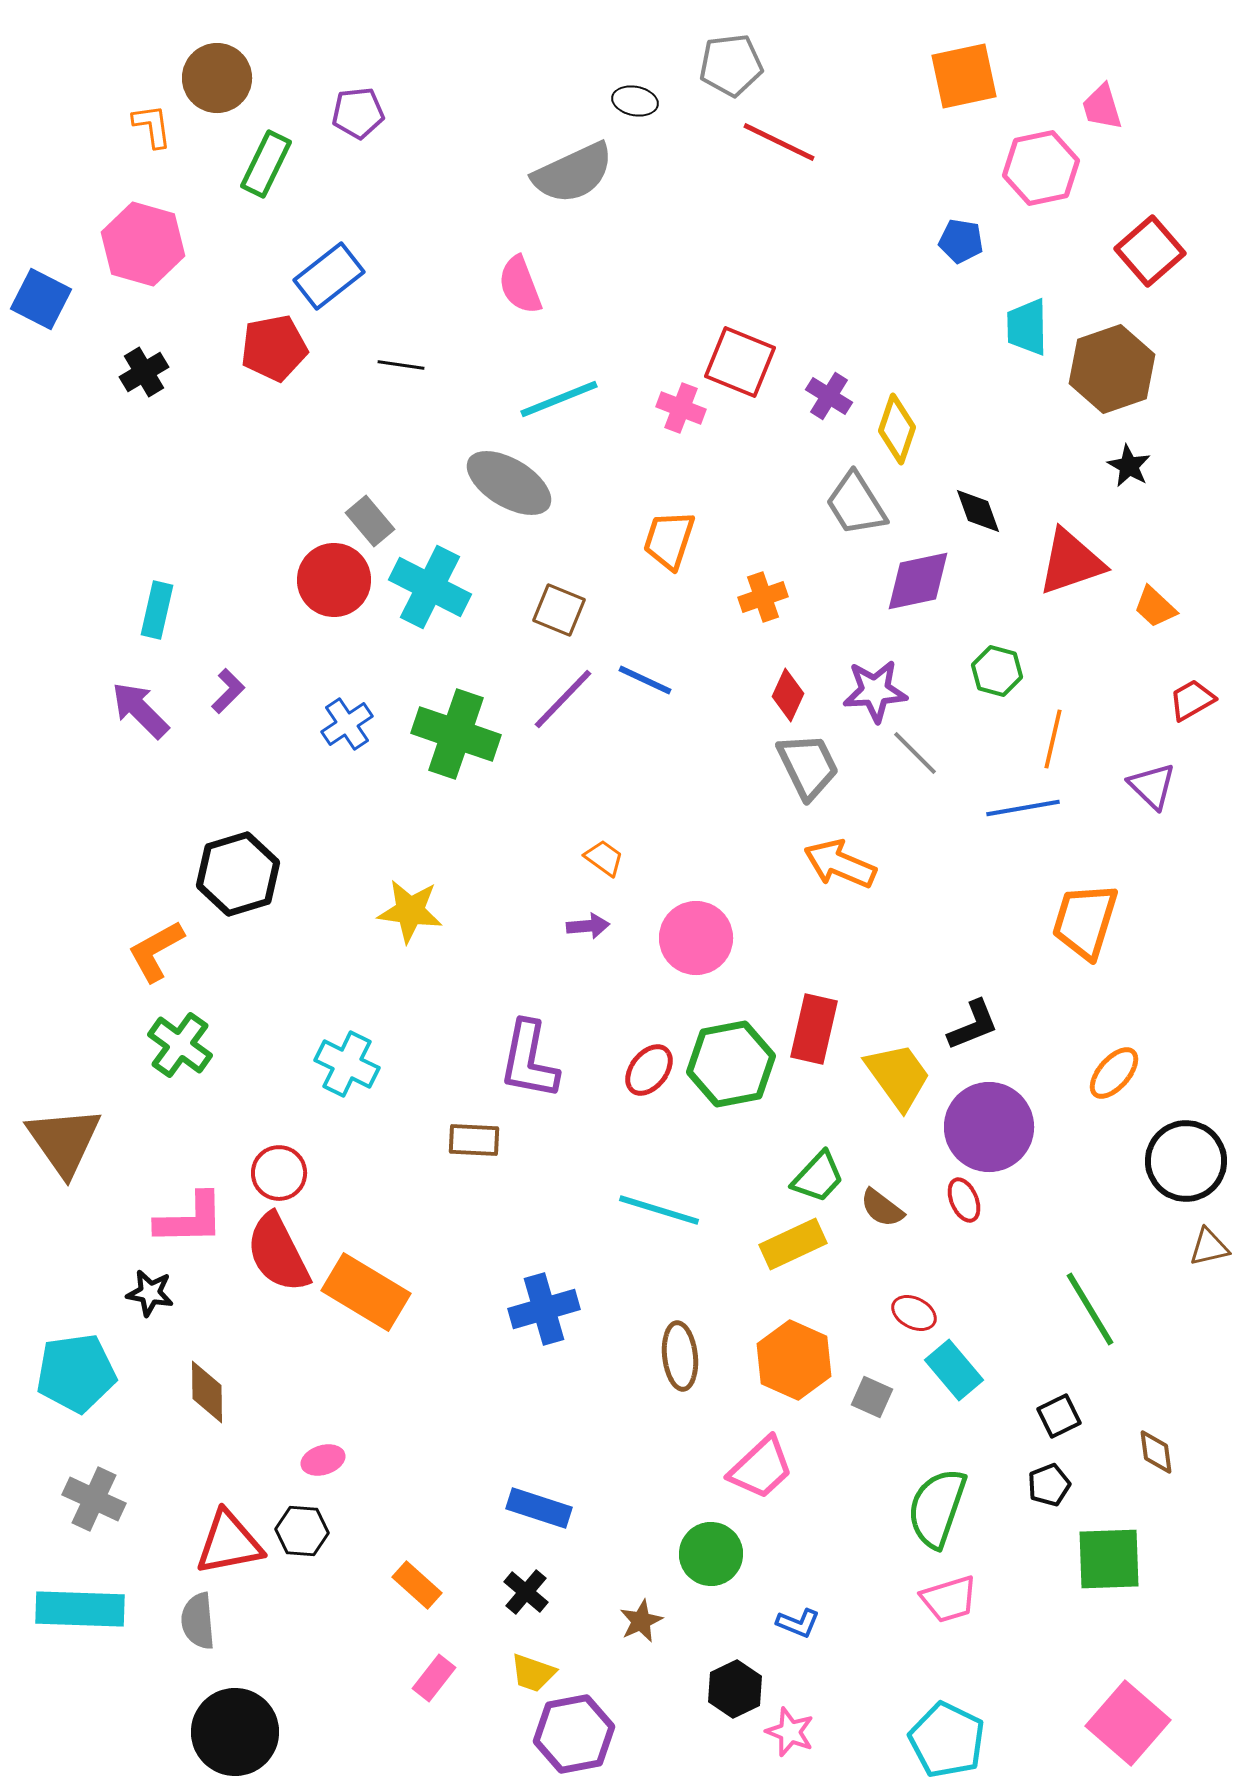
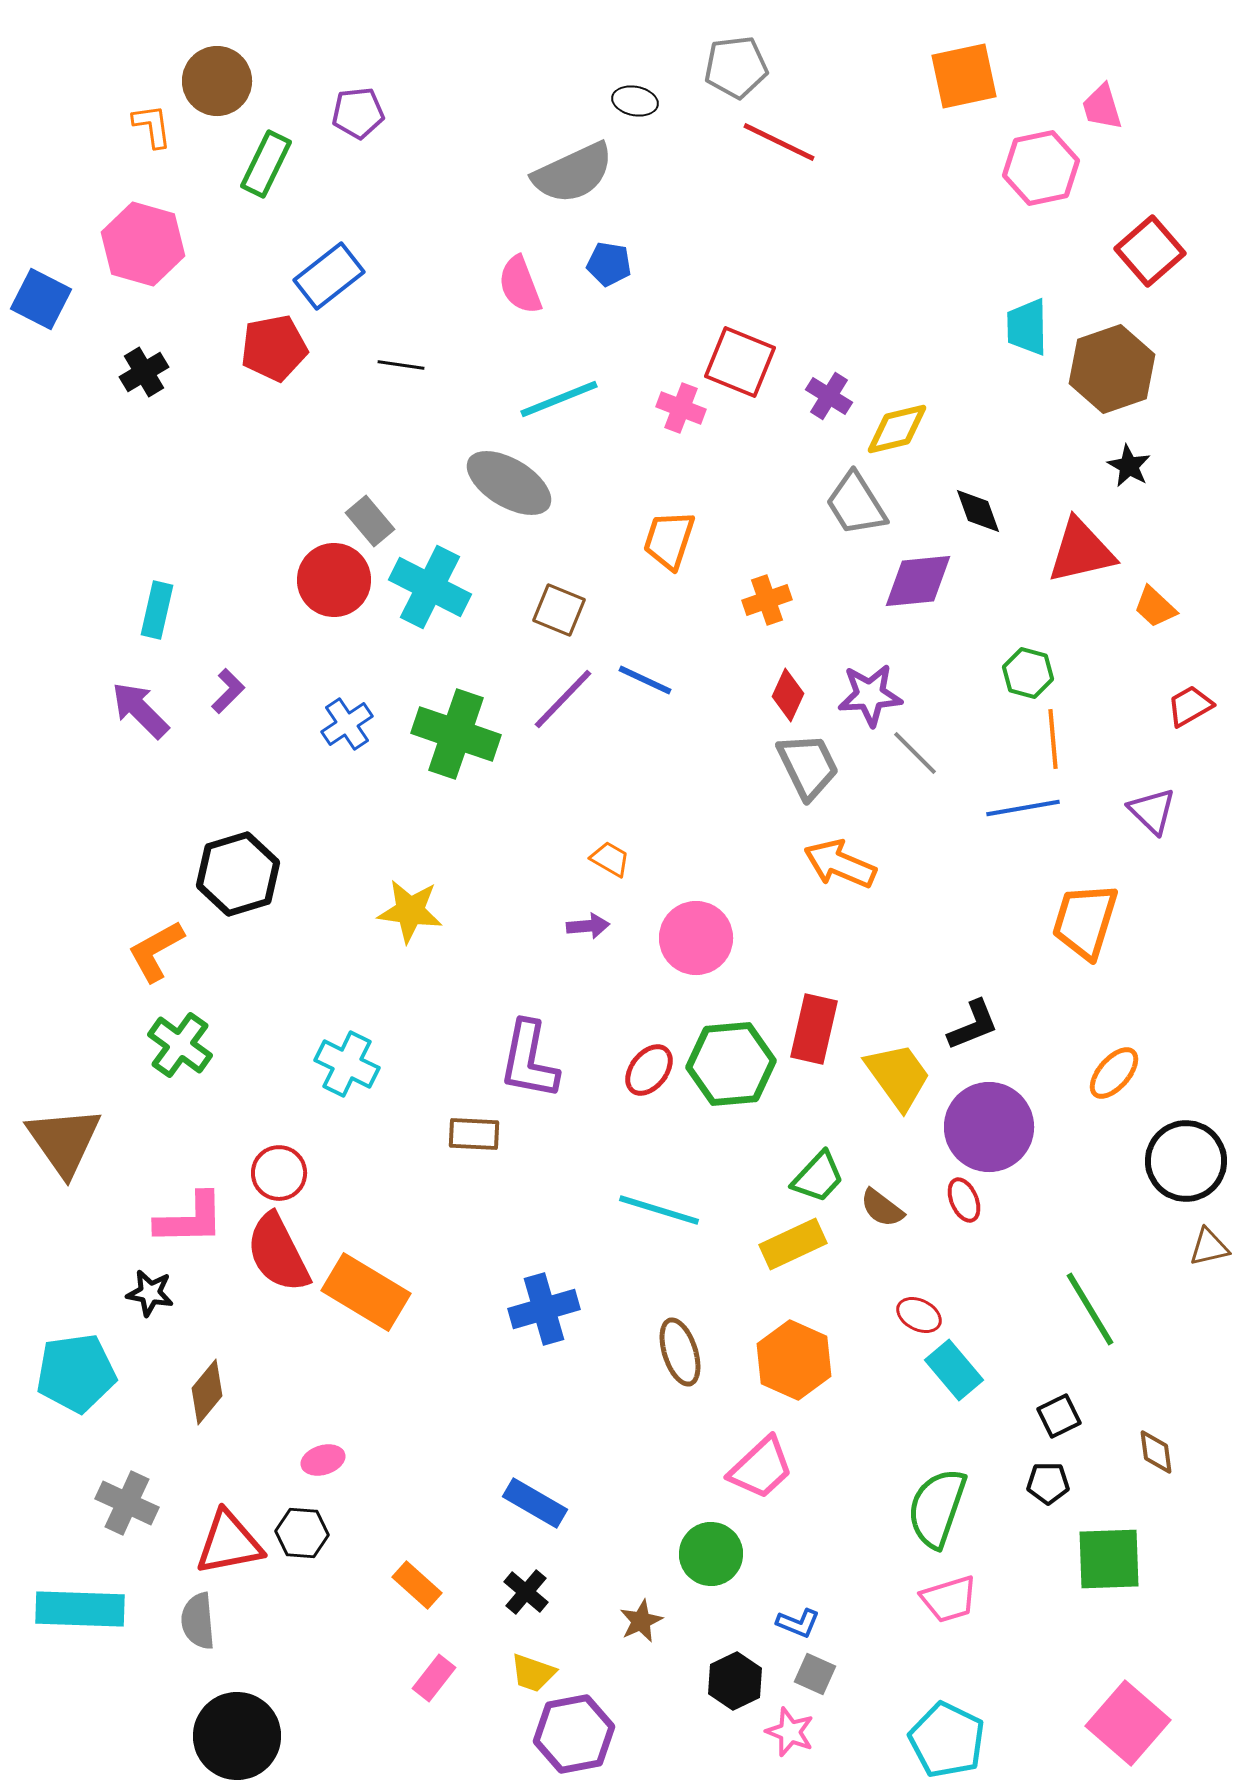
gray pentagon at (731, 65): moved 5 px right, 2 px down
brown circle at (217, 78): moved 3 px down
blue pentagon at (961, 241): moved 352 px left, 23 px down
yellow diamond at (897, 429): rotated 58 degrees clockwise
red triangle at (1071, 562): moved 10 px right, 11 px up; rotated 6 degrees clockwise
purple diamond at (918, 581): rotated 6 degrees clockwise
orange cross at (763, 597): moved 4 px right, 3 px down
green hexagon at (997, 671): moved 31 px right, 2 px down
purple star at (875, 691): moved 5 px left, 4 px down
red trapezoid at (1192, 700): moved 2 px left, 6 px down
orange line at (1053, 739): rotated 18 degrees counterclockwise
purple triangle at (1152, 786): moved 25 px down
orange trapezoid at (604, 858): moved 6 px right, 1 px down; rotated 6 degrees counterclockwise
green hexagon at (731, 1064): rotated 6 degrees clockwise
brown rectangle at (474, 1140): moved 6 px up
red ellipse at (914, 1313): moved 5 px right, 2 px down
brown ellipse at (680, 1356): moved 4 px up; rotated 12 degrees counterclockwise
brown diamond at (207, 1392): rotated 40 degrees clockwise
gray square at (872, 1397): moved 57 px left, 277 px down
black pentagon at (1049, 1485): moved 1 px left, 2 px up; rotated 21 degrees clockwise
gray cross at (94, 1499): moved 33 px right, 4 px down
blue rectangle at (539, 1508): moved 4 px left, 5 px up; rotated 12 degrees clockwise
black hexagon at (302, 1531): moved 2 px down
black hexagon at (735, 1689): moved 8 px up
black circle at (235, 1732): moved 2 px right, 4 px down
